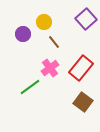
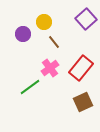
brown square: rotated 30 degrees clockwise
